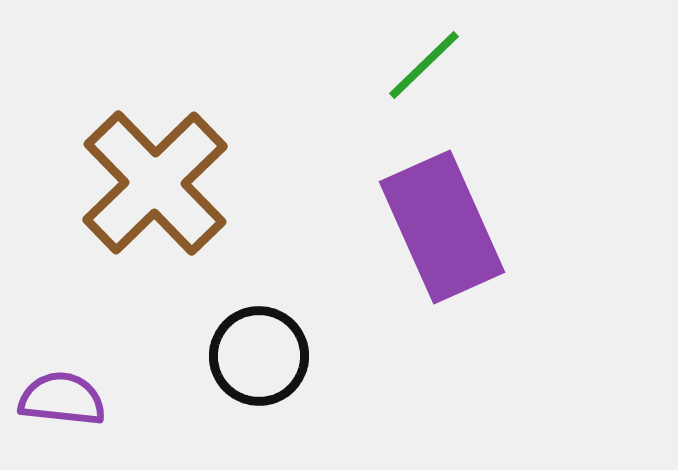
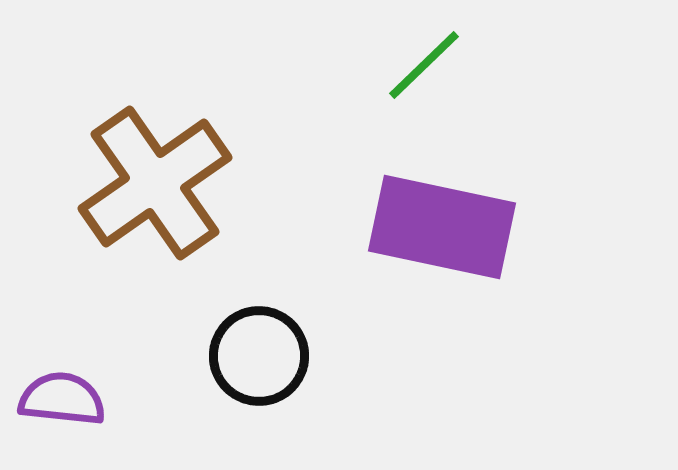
brown cross: rotated 9 degrees clockwise
purple rectangle: rotated 54 degrees counterclockwise
